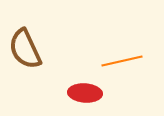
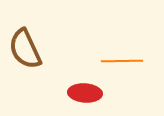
orange line: rotated 12 degrees clockwise
